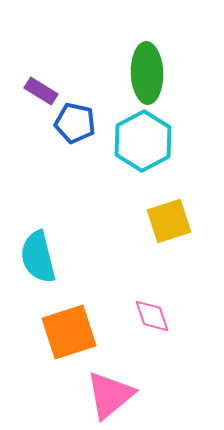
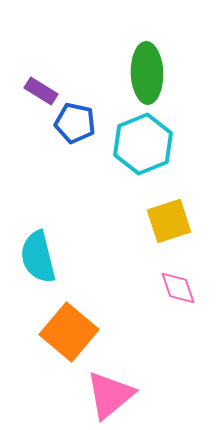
cyan hexagon: moved 3 px down; rotated 6 degrees clockwise
pink diamond: moved 26 px right, 28 px up
orange square: rotated 32 degrees counterclockwise
